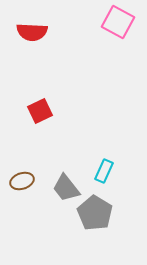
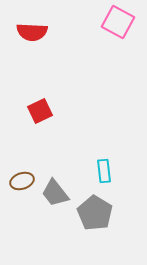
cyan rectangle: rotated 30 degrees counterclockwise
gray trapezoid: moved 11 px left, 5 px down
